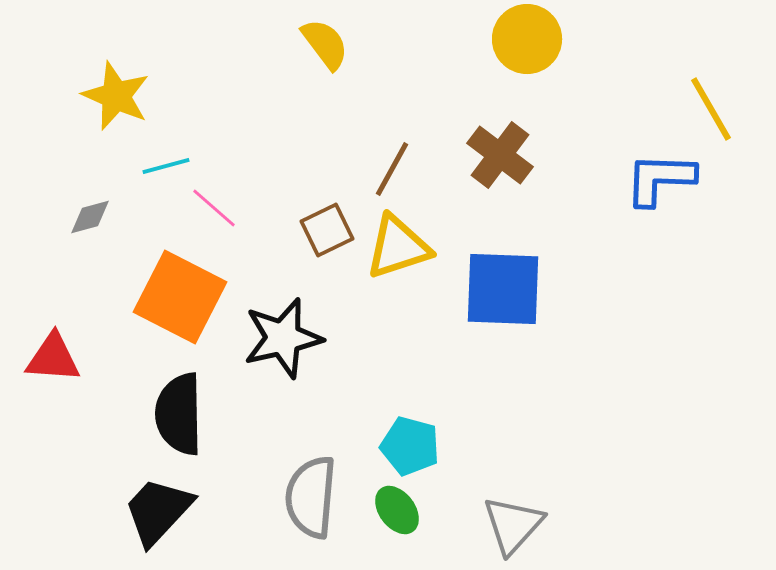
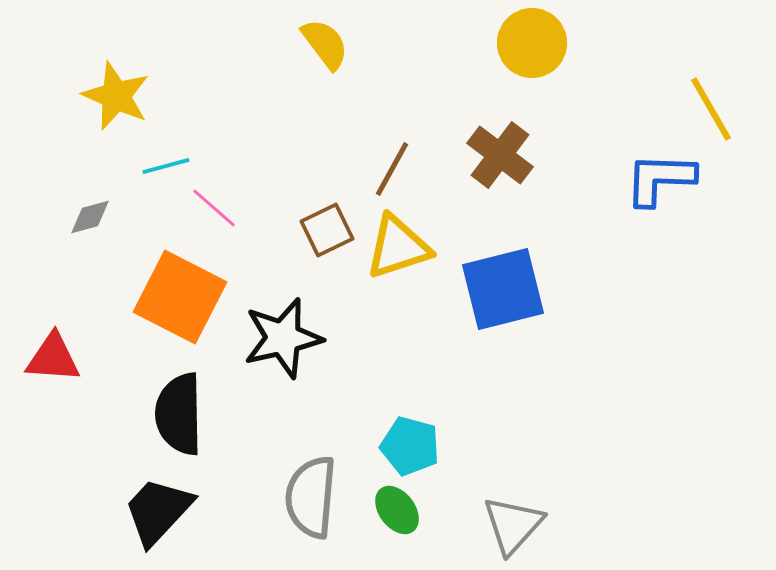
yellow circle: moved 5 px right, 4 px down
blue square: rotated 16 degrees counterclockwise
